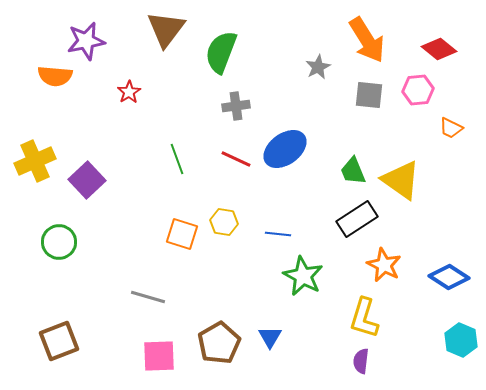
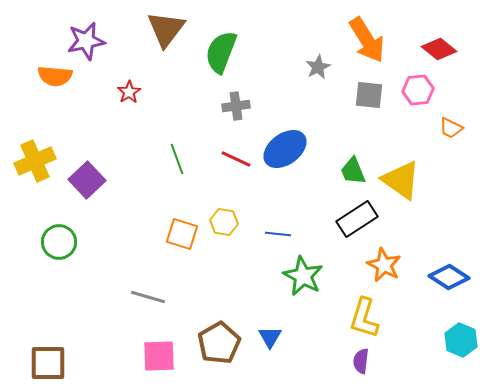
brown square: moved 11 px left, 22 px down; rotated 21 degrees clockwise
